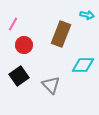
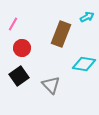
cyan arrow: moved 2 px down; rotated 40 degrees counterclockwise
red circle: moved 2 px left, 3 px down
cyan diamond: moved 1 px right, 1 px up; rotated 10 degrees clockwise
